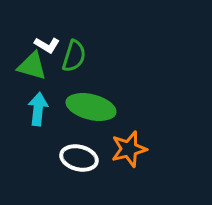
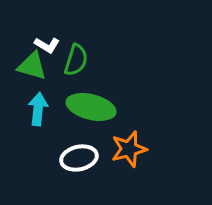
green semicircle: moved 2 px right, 4 px down
white ellipse: rotated 27 degrees counterclockwise
